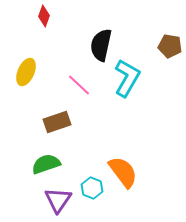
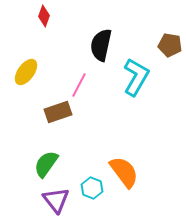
brown pentagon: moved 1 px up
yellow ellipse: rotated 12 degrees clockwise
cyan L-shape: moved 9 px right, 1 px up
pink line: rotated 75 degrees clockwise
brown rectangle: moved 1 px right, 10 px up
green semicircle: rotated 36 degrees counterclockwise
orange semicircle: moved 1 px right
purple triangle: moved 2 px left; rotated 12 degrees counterclockwise
